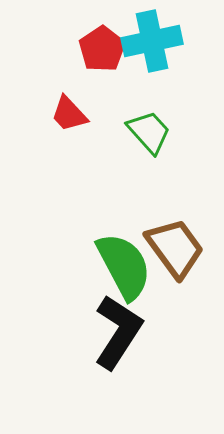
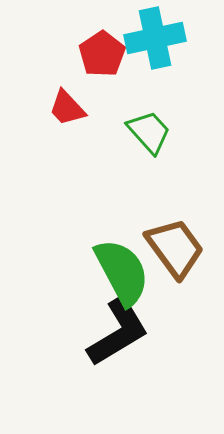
cyan cross: moved 3 px right, 3 px up
red pentagon: moved 5 px down
red trapezoid: moved 2 px left, 6 px up
green semicircle: moved 2 px left, 6 px down
black L-shape: rotated 26 degrees clockwise
